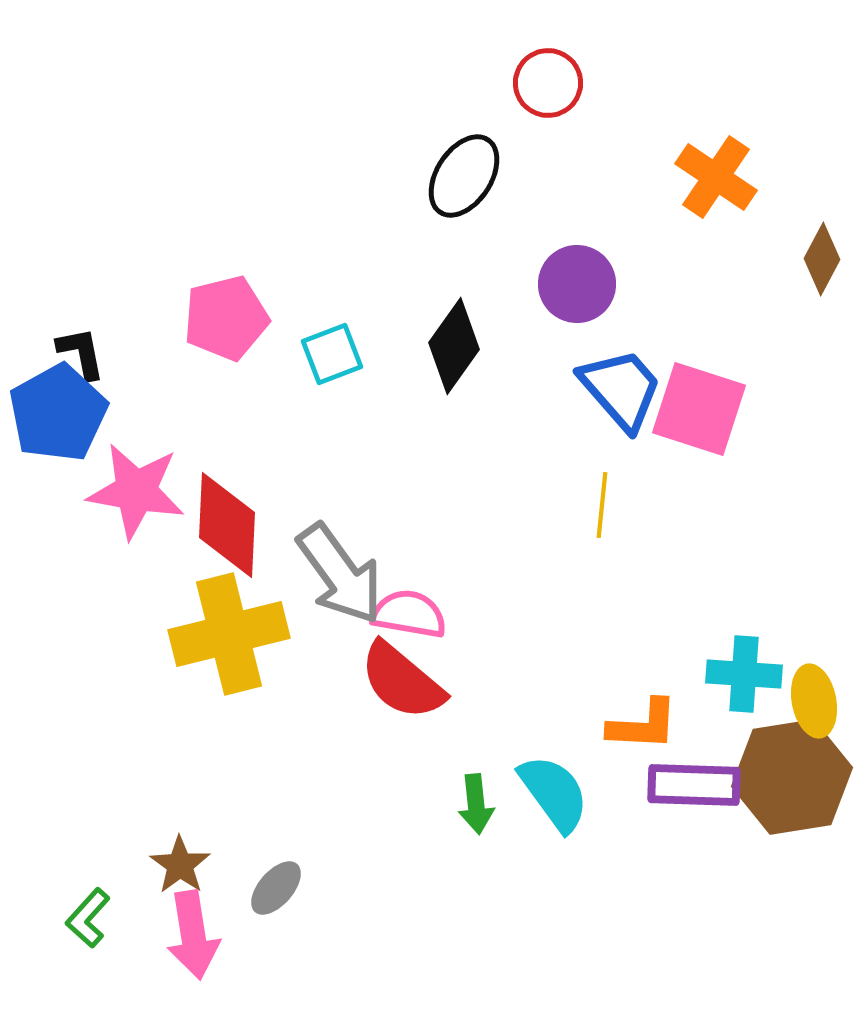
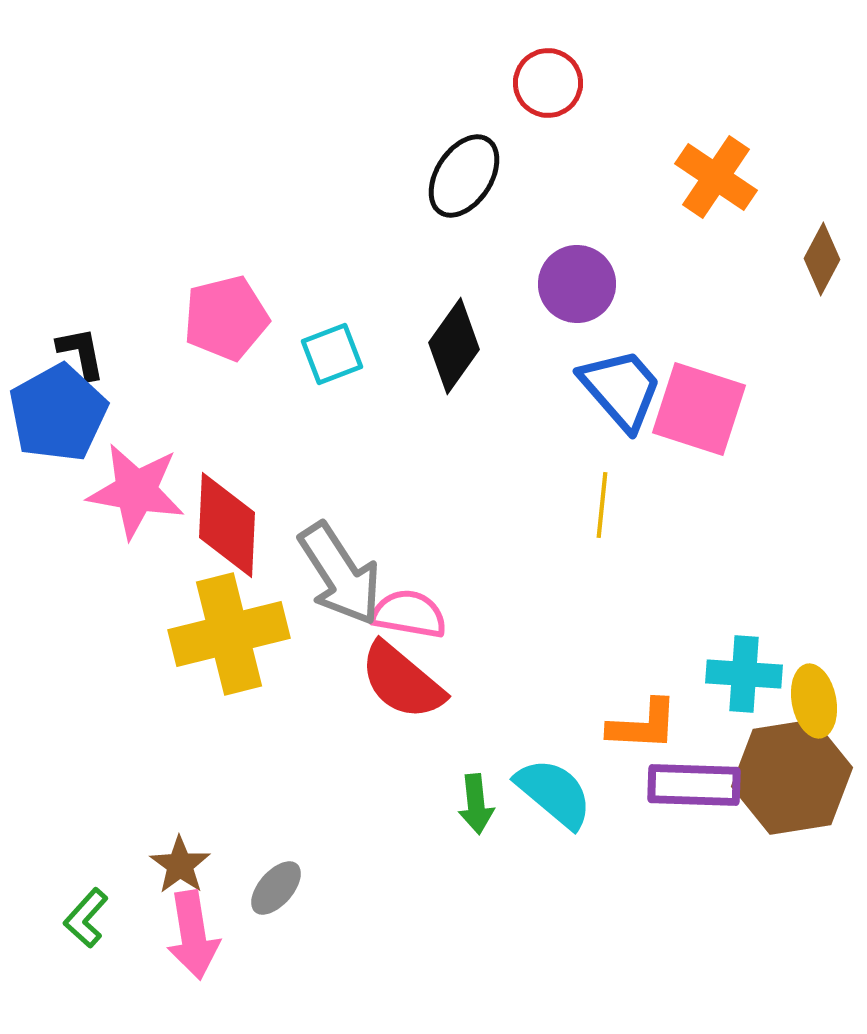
gray arrow: rotated 3 degrees clockwise
cyan semicircle: rotated 14 degrees counterclockwise
green L-shape: moved 2 px left
